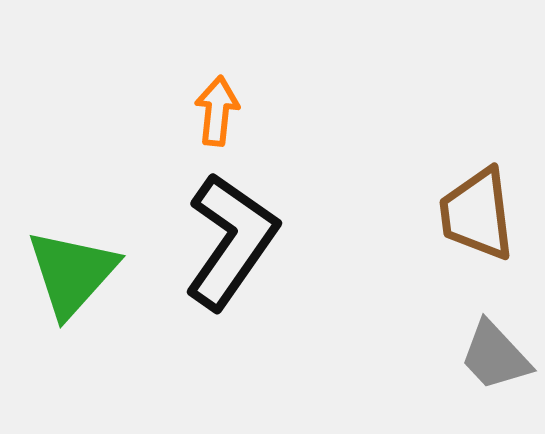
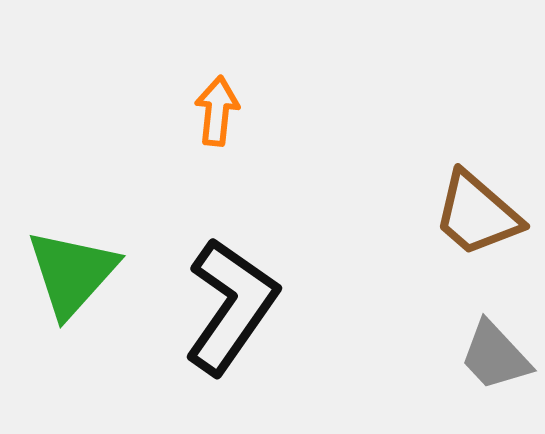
brown trapezoid: rotated 42 degrees counterclockwise
black L-shape: moved 65 px down
